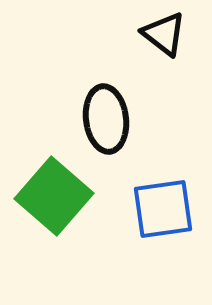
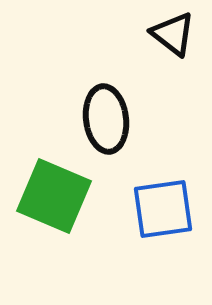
black triangle: moved 9 px right
green square: rotated 18 degrees counterclockwise
